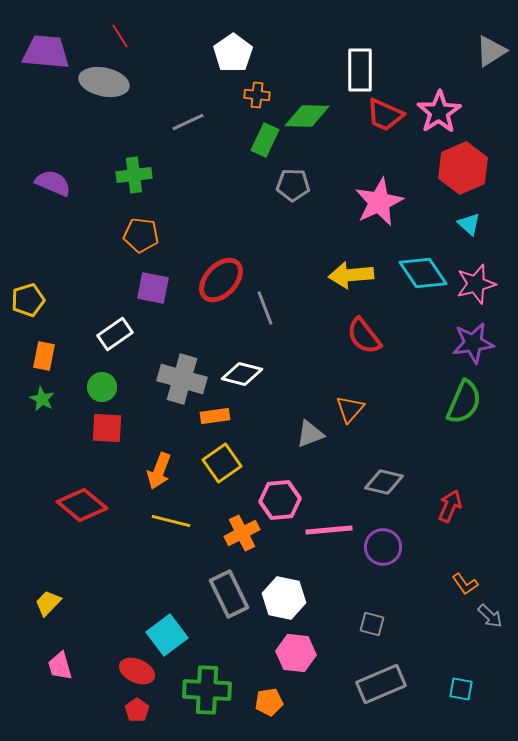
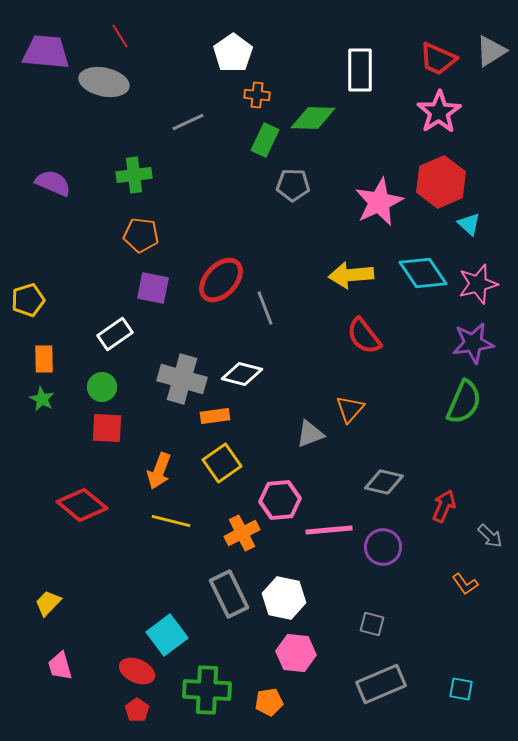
red trapezoid at (385, 115): moved 53 px right, 56 px up
green diamond at (307, 116): moved 6 px right, 2 px down
red hexagon at (463, 168): moved 22 px left, 14 px down
pink star at (476, 284): moved 2 px right
orange rectangle at (44, 356): moved 3 px down; rotated 12 degrees counterclockwise
red arrow at (450, 506): moved 6 px left
gray arrow at (490, 616): moved 80 px up
